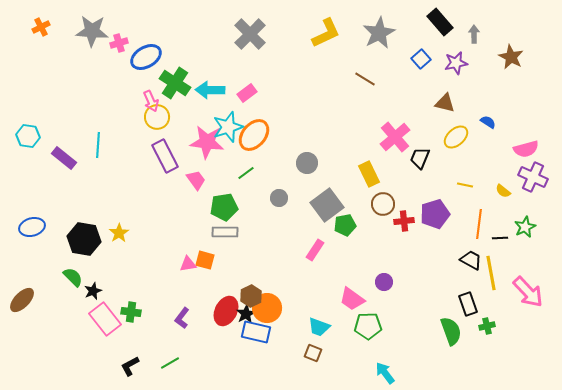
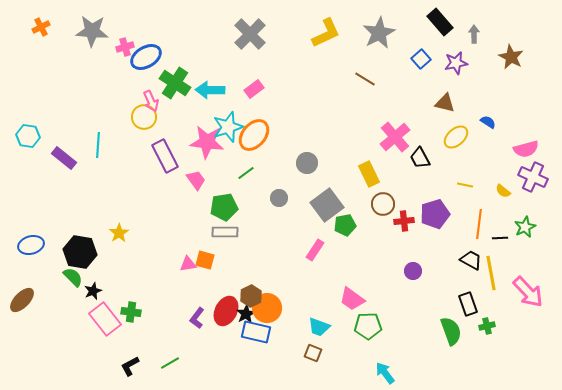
pink cross at (119, 43): moved 6 px right, 4 px down
pink rectangle at (247, 93): moved 7 px right, 4 px up
yellow circle at (157, 117): moved 13 px left
black trapezoid at (420, 158): rotated 50 degrees counterclockwise
blue ellipse at (32, 227): moved 1 px left, 18 px down
black hexagon at (84, 239): moved 4 px left, 13 px down
purple circle at (384, 282): moved 29 px right, 11 px up
purple L-shape at (182, 318): moved 15 px right
